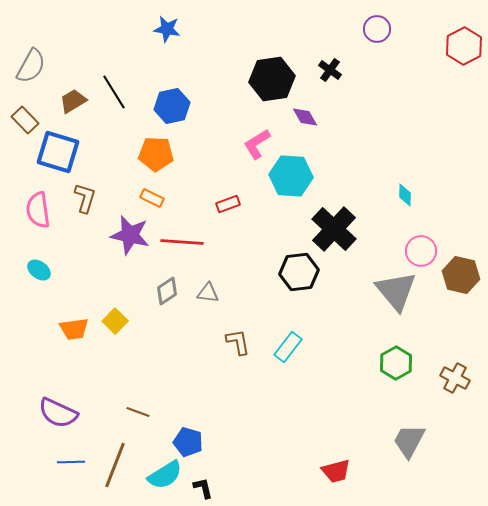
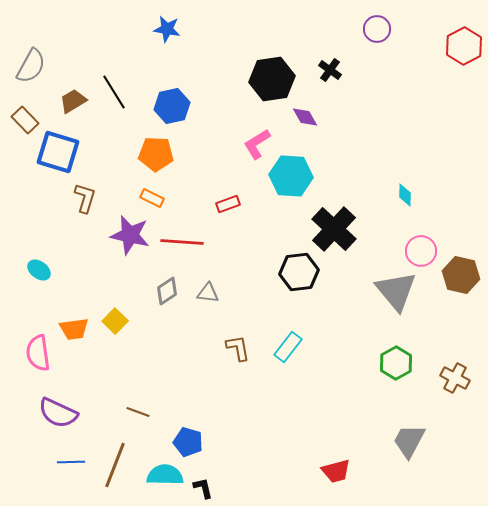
pink semicircle at (38, 210): moved 143 px down
brown L-shape at (238, 342): moved 6 px down
cyan semicircle at (165, 475): rotated 147 degrees counterclockwise
